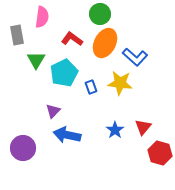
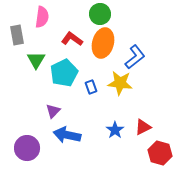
orange ellipse: moved 2 px left; rotated 12 degrees counterclockwise
blue L-shape: rotated 80 degrees counterclockwise
red triangle: rotated 24 degrees clockwise
purple circle: moved 4 px right
